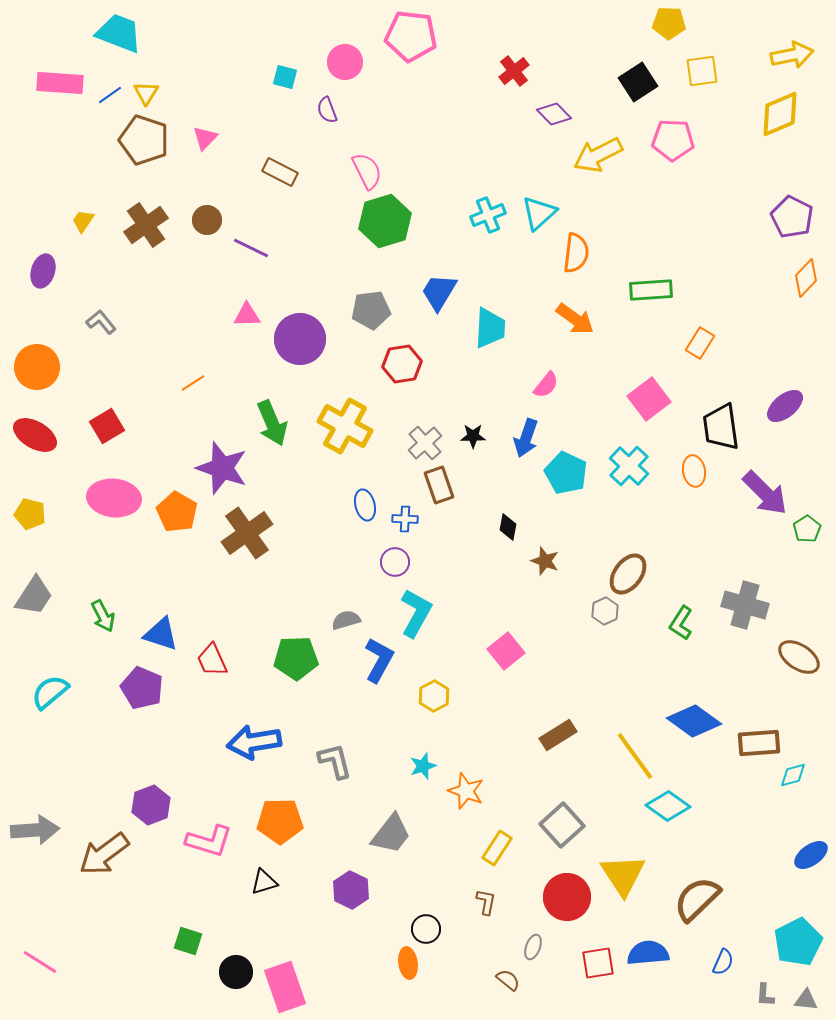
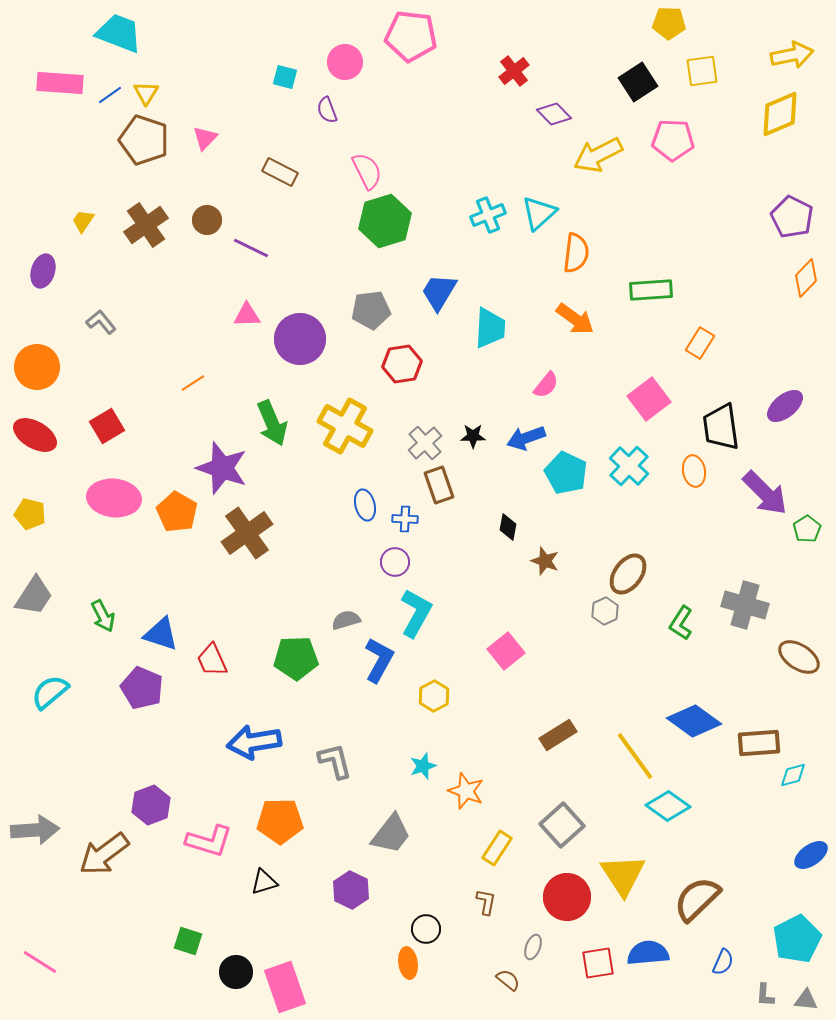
blue arrow at (526, 438): rotated 51 degrees clockwise
cyan pentagon at (798, 942): moved 1 px left, 3 px up
